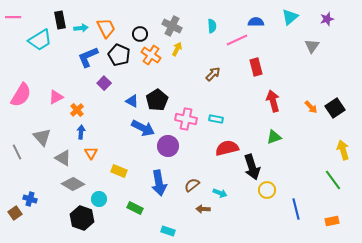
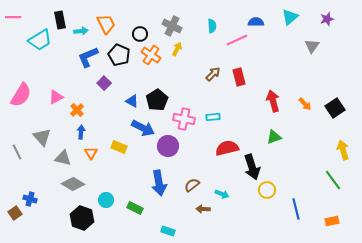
cyan arrow at (81, 28): moved 3 px down
orange trapezoid at (106, 28): moved 4 px up
red rectangle at (256, 67): moved 17 px left, 10 px down
orange arrow at (311, 107): moved 6 px left, 3 px up
pink cross at (186, 119): moved 2 px left
cyan rectangle at (216, 119): moved 3 px left, 2 px up; rotated 16 degrees counterclockwise
gray triangle at (63, 158): rotated 18 degrees counterclockwise
yellow rectangle at (119, 171): moved 24 px up
cyan arrow at (220, 193): moved 2 px right, 1 px down
cyan circle at (99, 199): moved 7 px right, 1 px down
